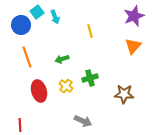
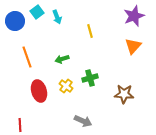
cyan arrow: moved 2 px right
blue circle: moved 6 px left, 4 px up
